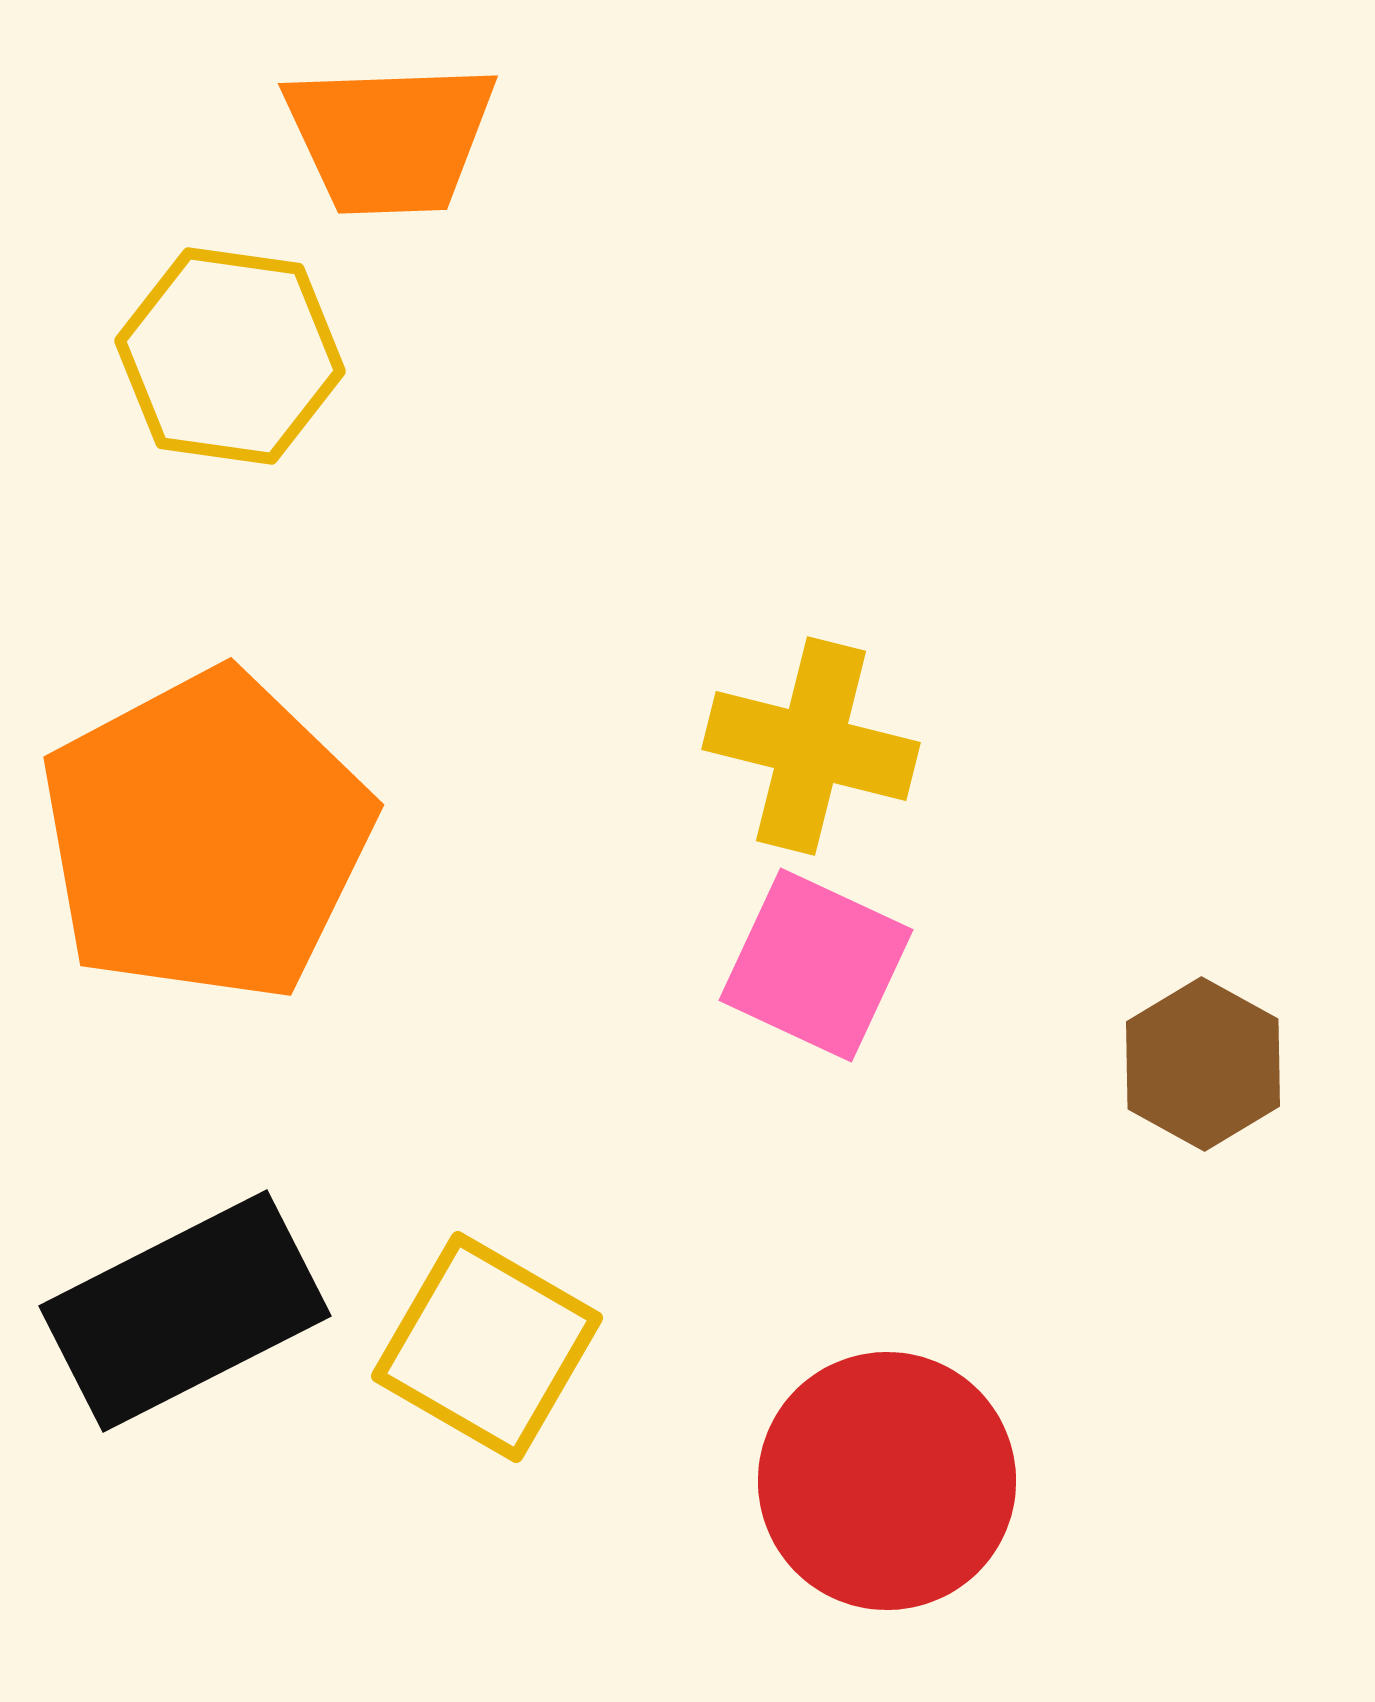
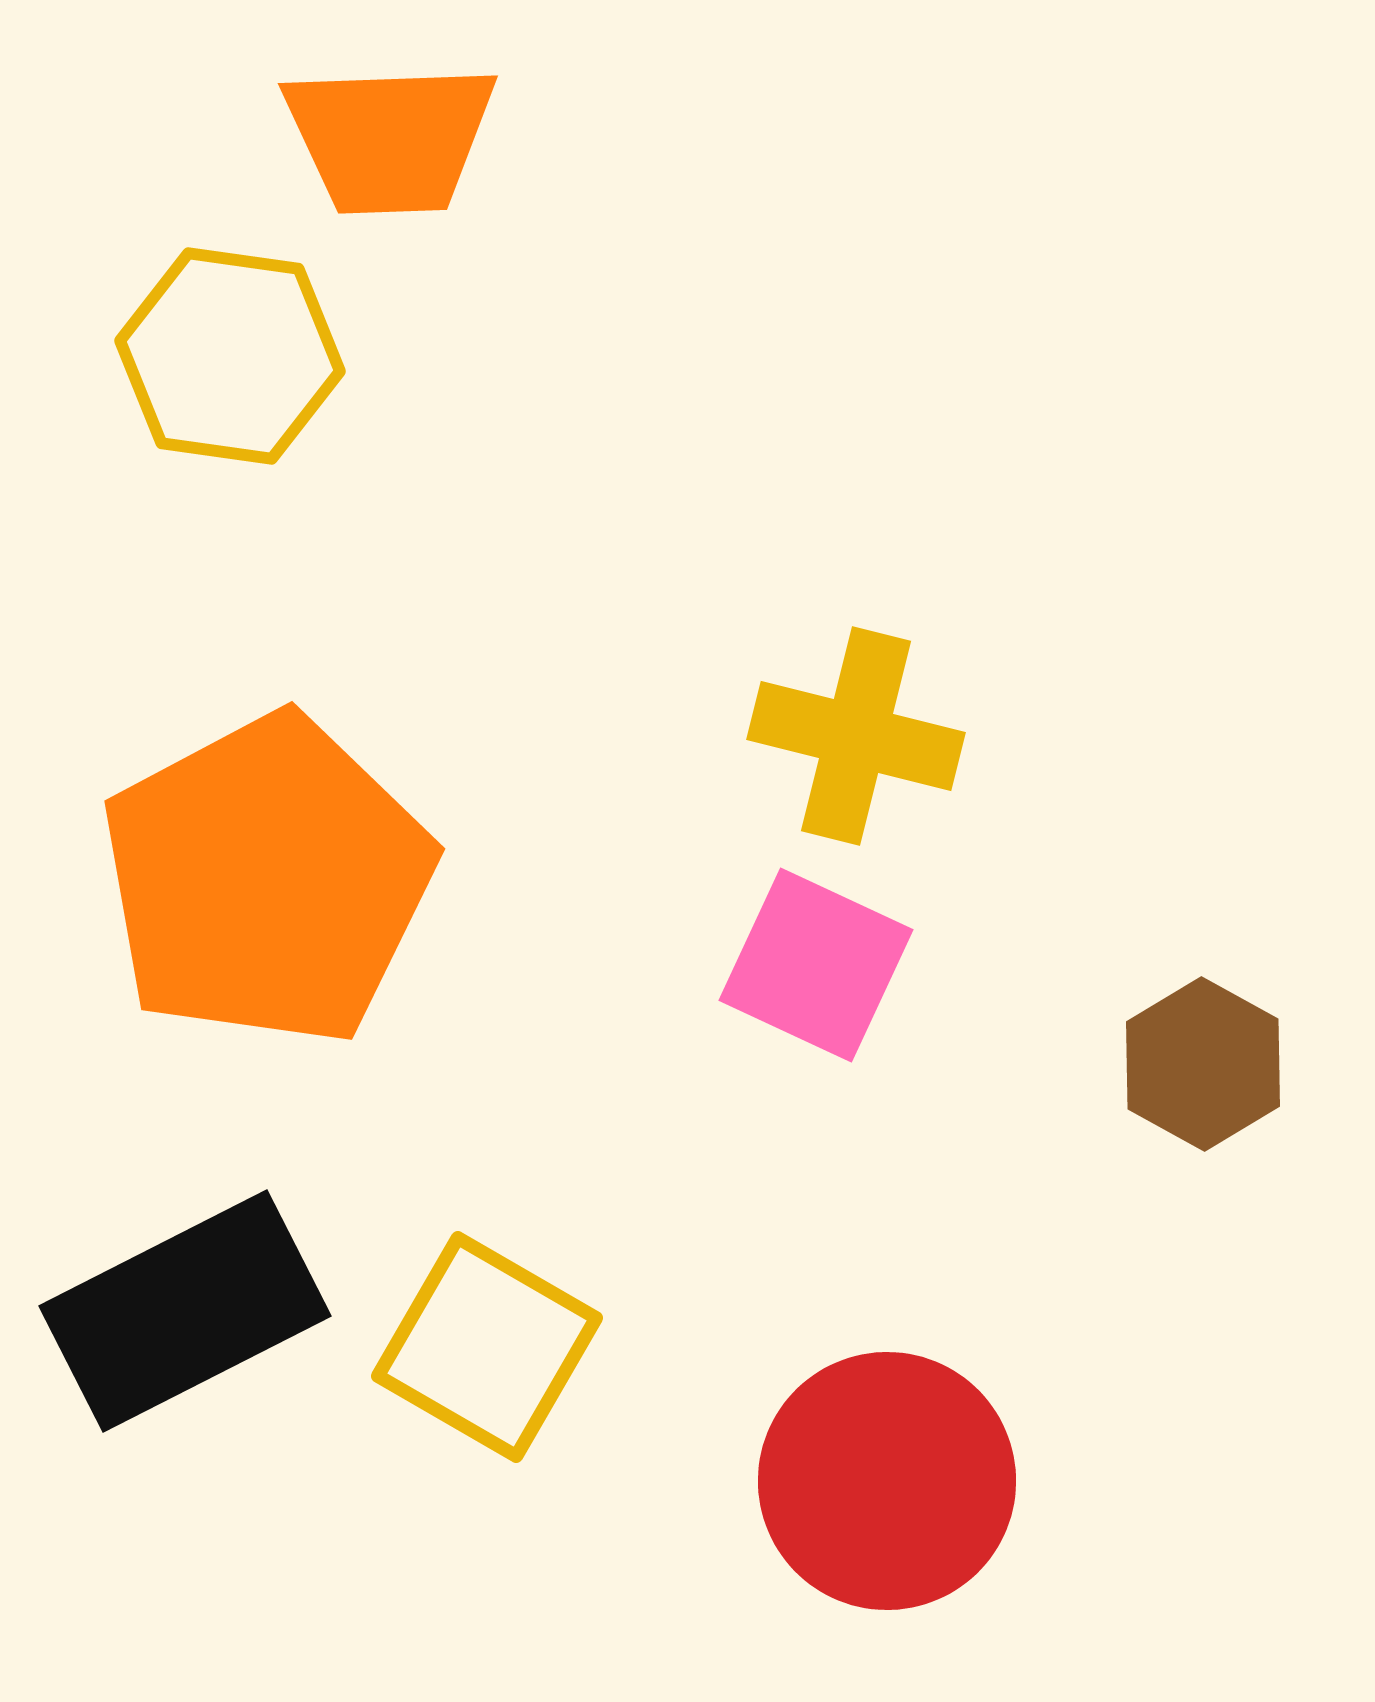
yellow cross: moved 45 px right, 10 px up
orange pentagon: moved 61 px right, 44 px down
